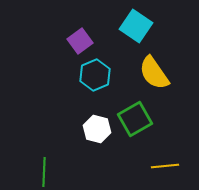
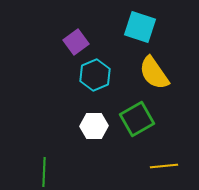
cyan square: moved 4 px right, 1 px down; rotated 16 degrees counterclockwise
purple square: moved 4 px left, 1 px down
green square: moved 2 px right
white hexagon: moved 3 px left, 3 px up; rotated 16 degrees counterclockwise
yellow line: moved 1 px left
